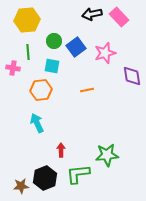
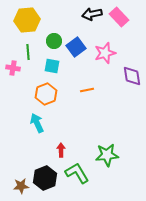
orange hexagon: moved 5 px right, 4 px down; rotated 15 degrees counterclockwise
green L-shape: moved 1 px left, 1 px up; rotated 65 degrees clockwise
